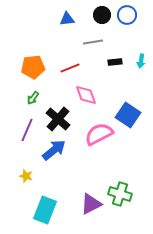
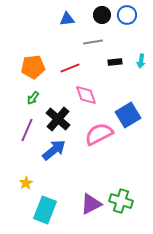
blue square: rotated 25 degrees clockwise
yellow star: moved 7 px down; rotated 24 degrees clockwise
green cross: moved 1 px right, 7 px down
